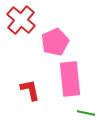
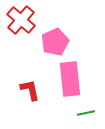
green line: rotated 24 degrees counterclockwise
